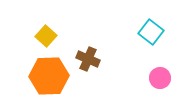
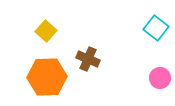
cyan square: moved 5 px right, 4 px up
yellow square: moved 5 px up
orange hexagon: moved 2 px left, 1 px down
